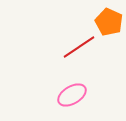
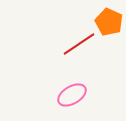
red line: moved 3 px up
